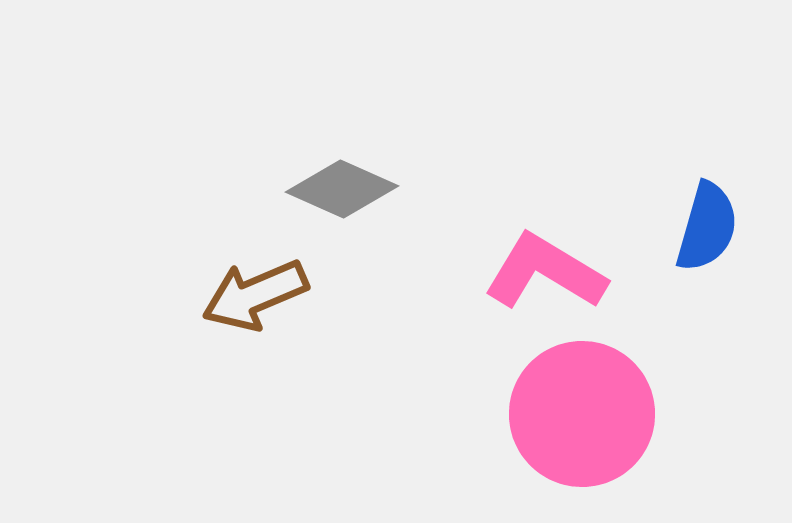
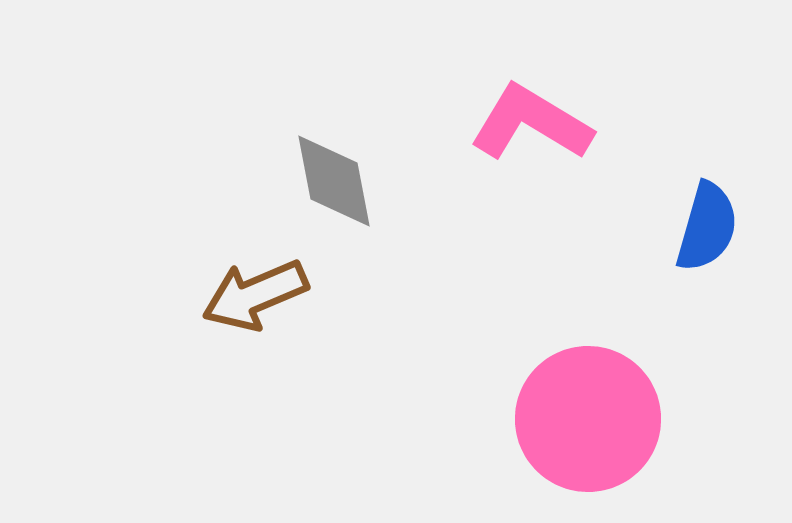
gray diamond: moved 8 px left, 8 px up; rotated 55 degrees clockwise
pink L-shape: moved 14 px left, 149 px up
pink circle: moved 6 px right, 5 px down
